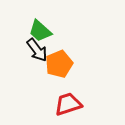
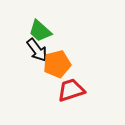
orange pentagon: moved 2 px left; rotated 8 degrees clockwise
red trapezoid: moved 3 px right, 14 px up
